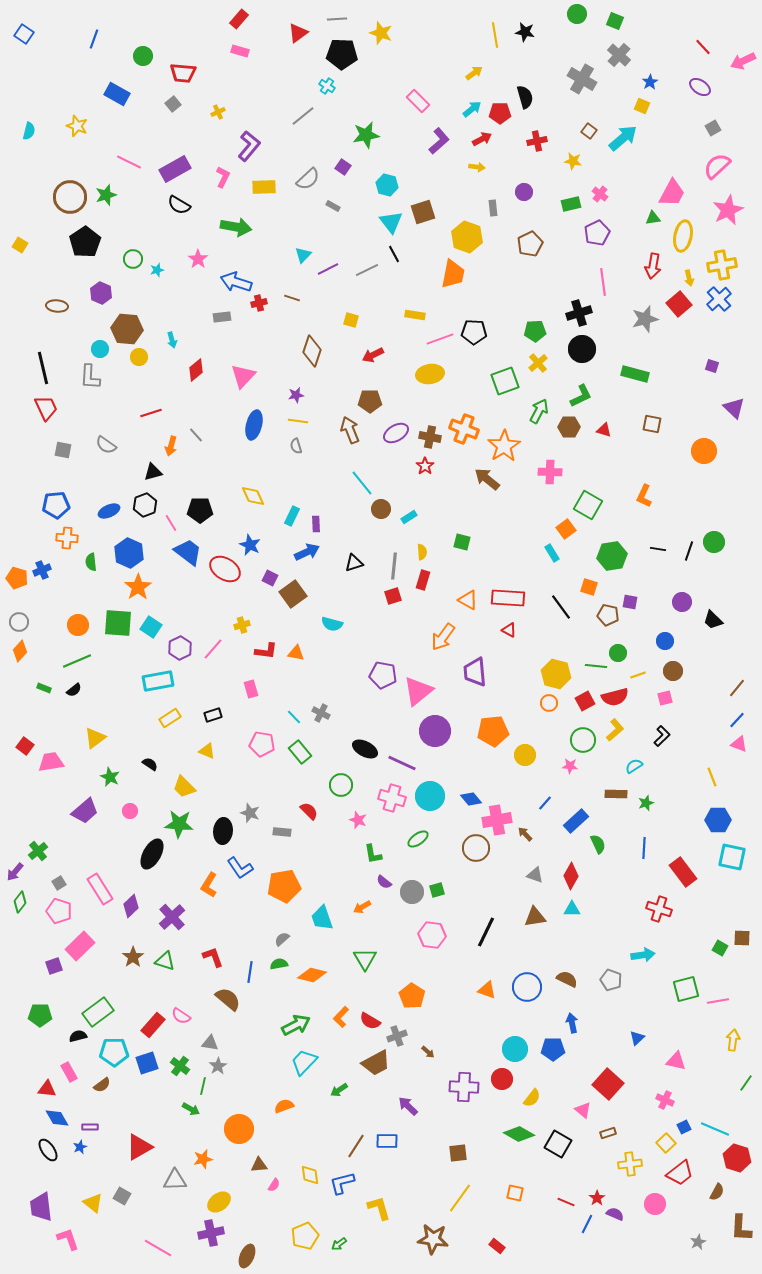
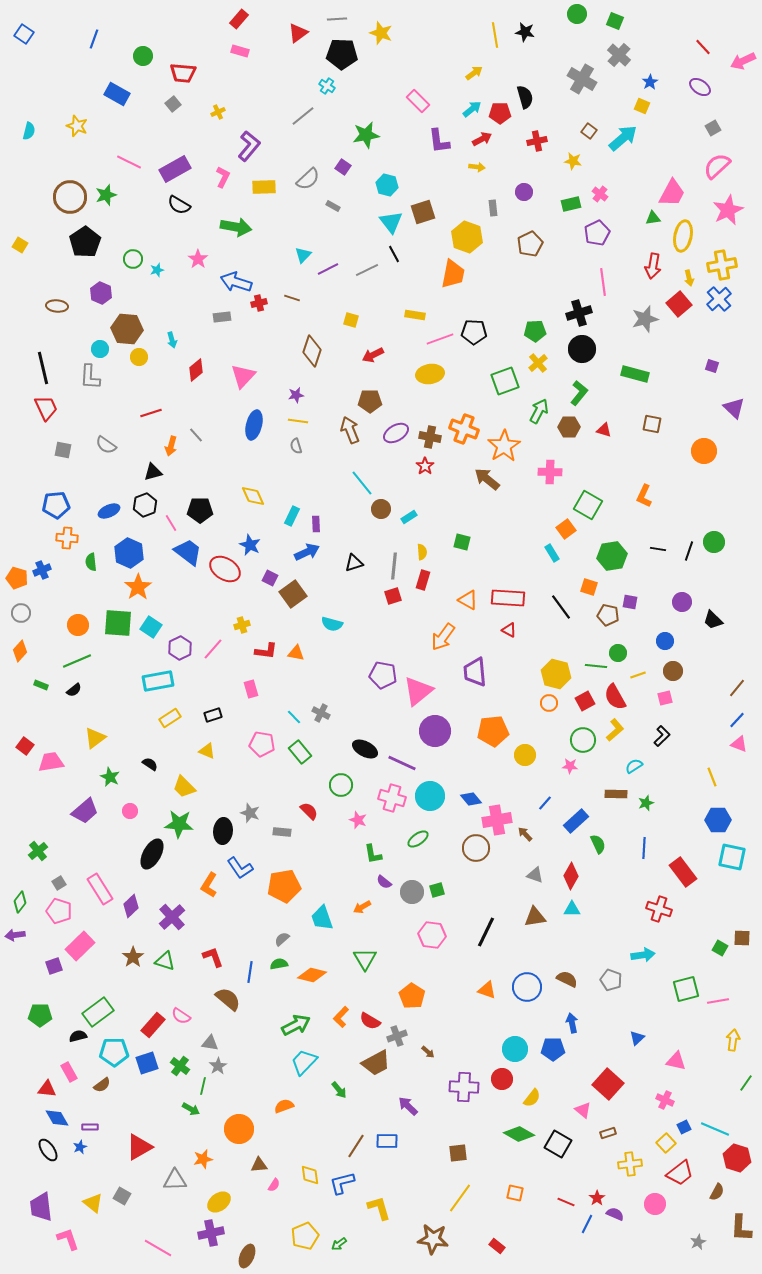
purple L-shape at (439, 141): rotated 124 degrees clockwise
green L-shape at (581, 396): moved 2 px left, 3 px up; rotated 25 degrees counterclockwise
gray circle at (19, 622): moved 2 px right, 9 px up
green rectangle at (44, 688): moved 3 px left, 3 px up
red semicircle at (615, 697): rotated 76 degrees clockwise
purple arrow at (15, 872): moved 63 px down; rotated 42 degrees clockwise
green arrow at (339, 1090): rotated 96 degrees counterclockwise
